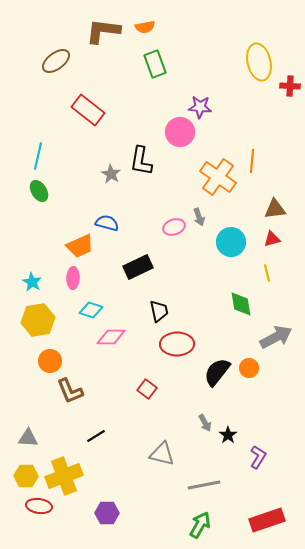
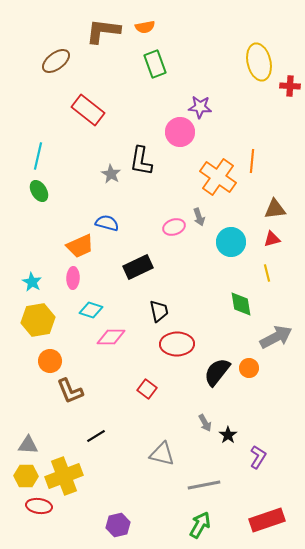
gray triangle at (28, 438): moved 7 px down
purple hexagon at (107, 513): moved 11 px right, 12 px down; rotated 15 degrees counterclockwise
